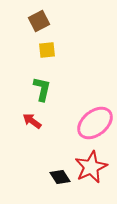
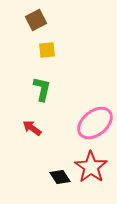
brown square: moved 3 px left, 1 px up
red arrow: moved 7 px down
red star: rotated 12 degrees counterclockwise
